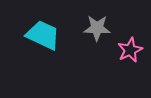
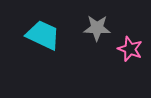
pink star: moved 1 px up; rotated 25 degrees counterclockwise
